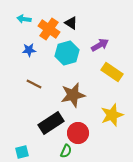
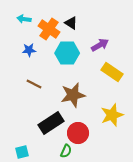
cyan hexagon: rotated 15 degrees clockwise
